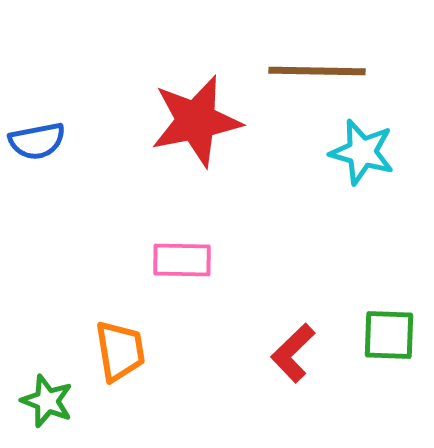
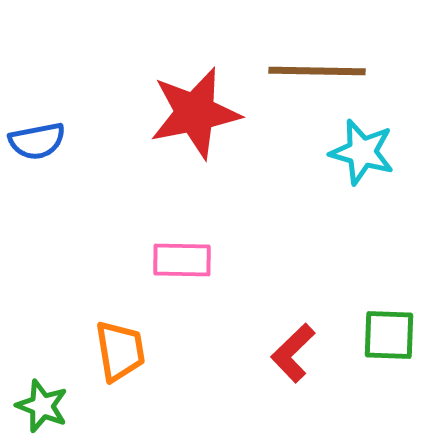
red star: moved 1 px left, 8 px up
green star: moved 5 px left, 5 px down
